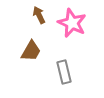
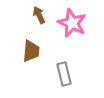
brown trapezoid: rotated 25 degrees counterclockwise
gray rectangle: moved 2 px down
